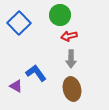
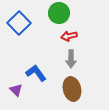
green circle: moved 1 px left, 2 px up
purple triangle: moved 4 px down; rotated 16 degrees clockwise
